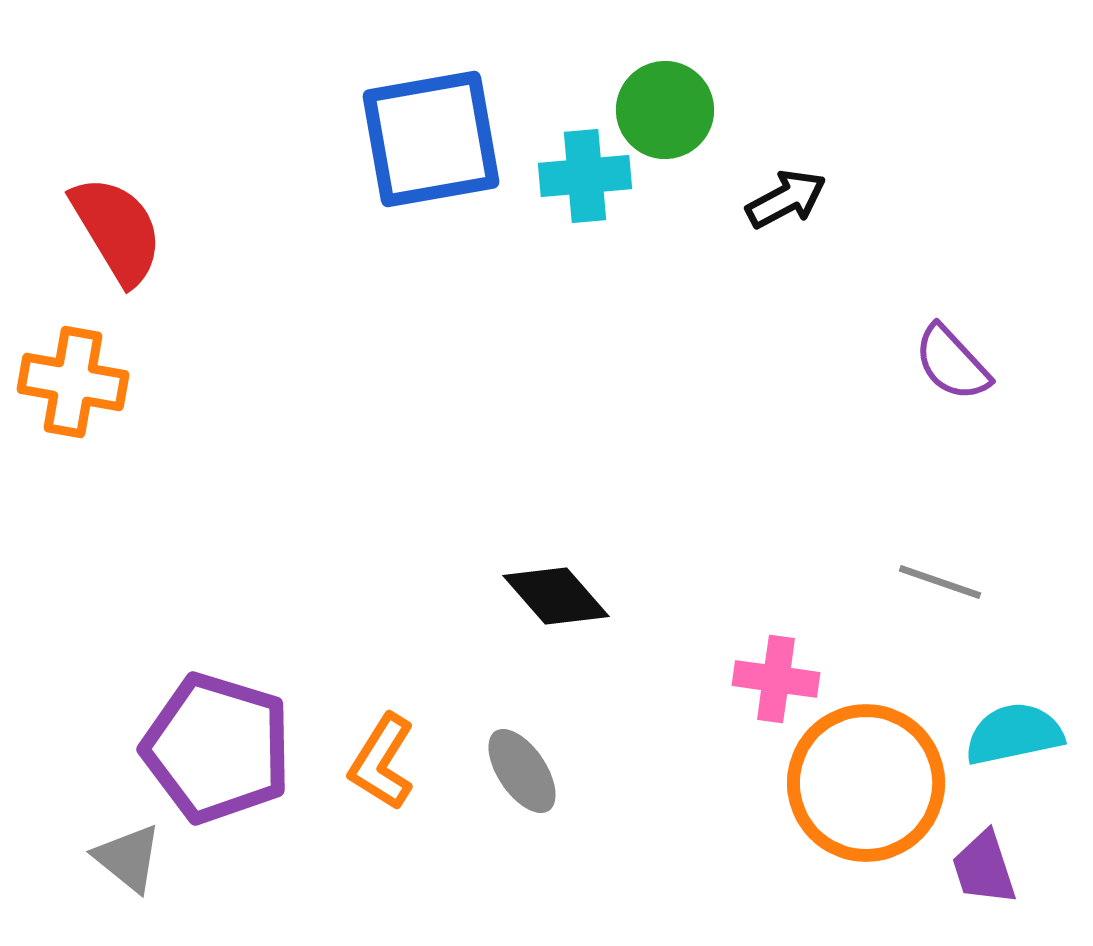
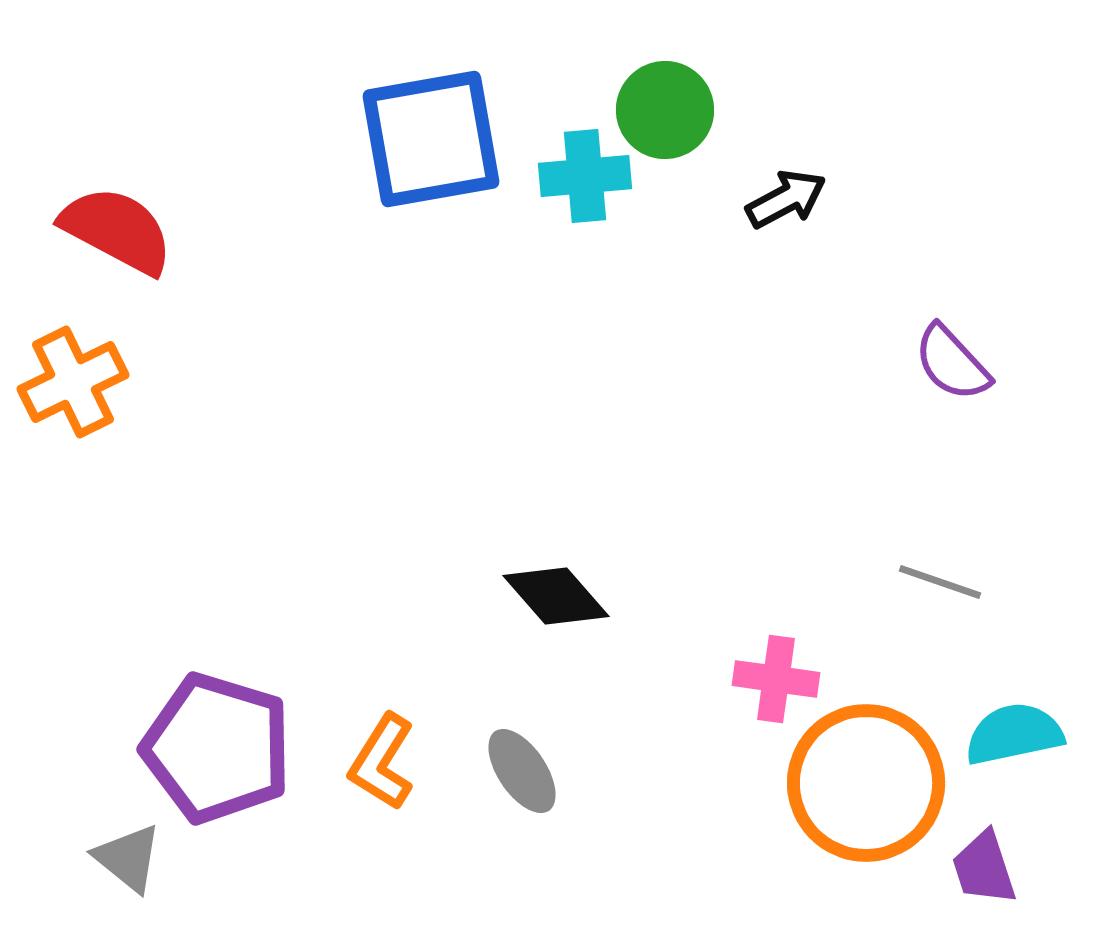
red semicircle: rotated 31 degrees counterclockwise
orange cross: rotated 36 degrees counterclockwise
